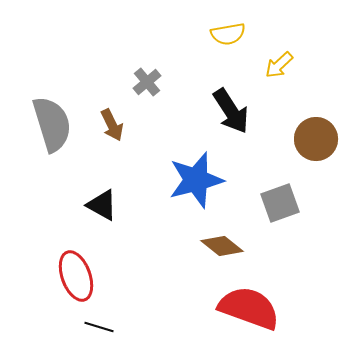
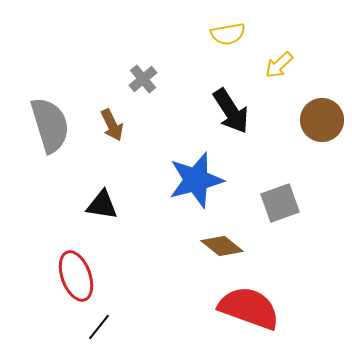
gray cross: moved 4 px left, 3 px up
gray semicircle: moved 2 px left, 1 px down
brown circle: moved 6 px right, 19 px up
black triangle: rotated 20 degrees counterclockwise
black line: rotated 68 degrees counterclockwise
